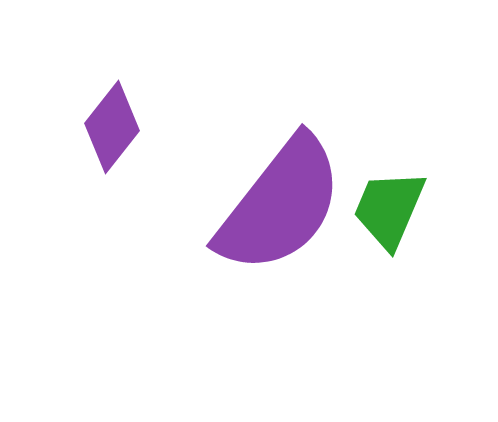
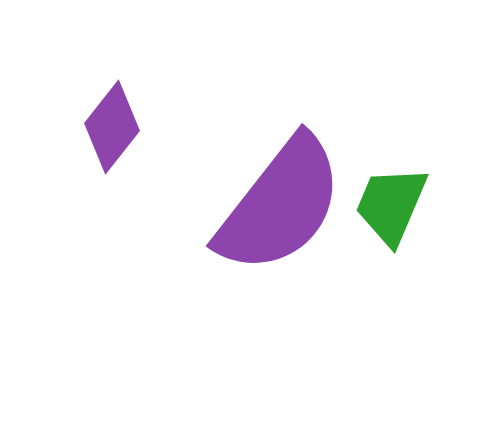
green trapezoid: moved 2 px right, 4 px up
